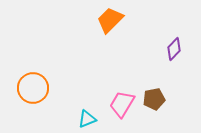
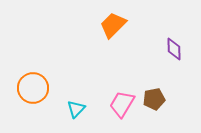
orange trapezoid: moved 3 px right, 5 px down
purple diamond: rotated 45 degrees counterclockwise
cyan triangle: moved 11 px left, 10 px up; rotated 24 degrees counterclockwise
